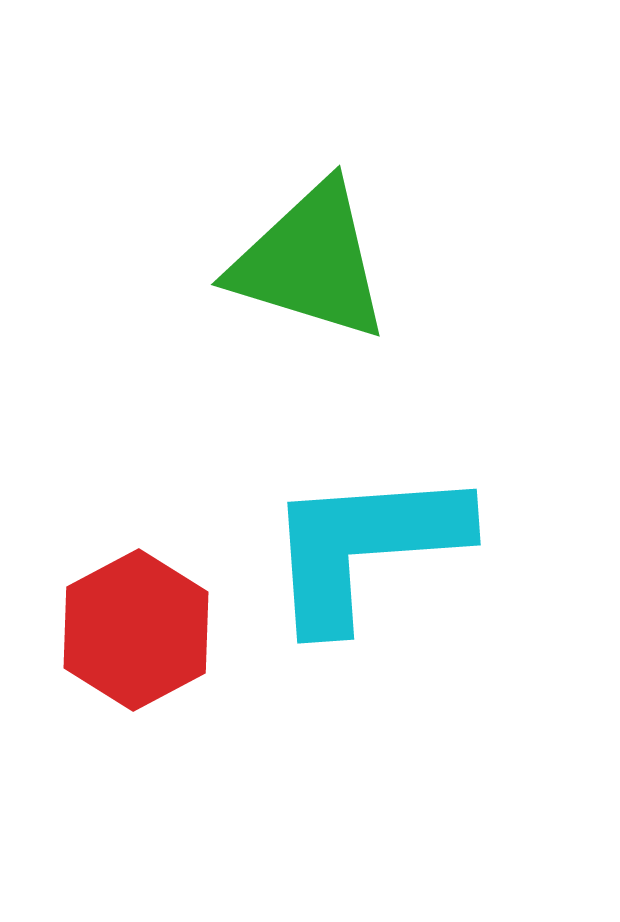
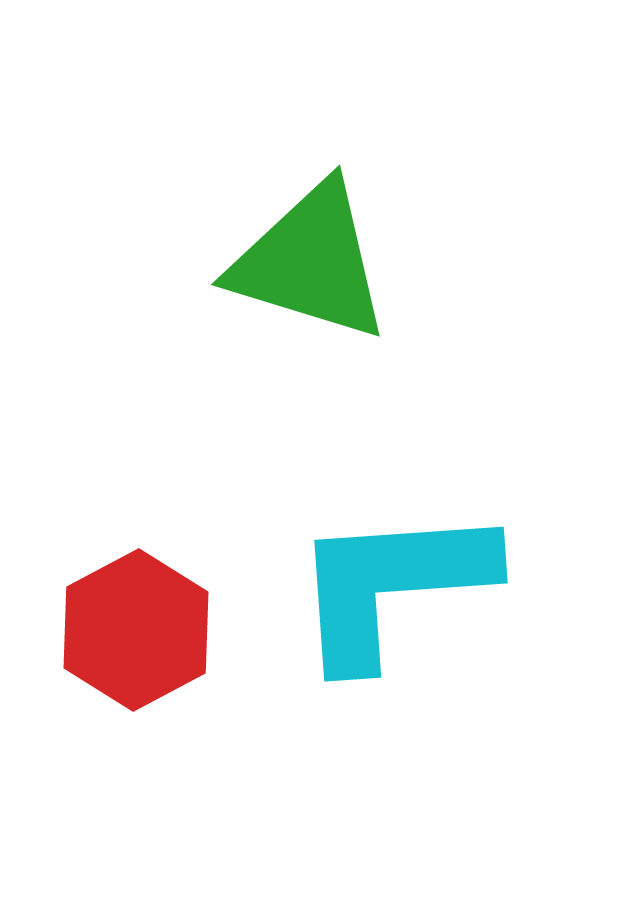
cyan L-shape: moved 27 px right, 38 px down
